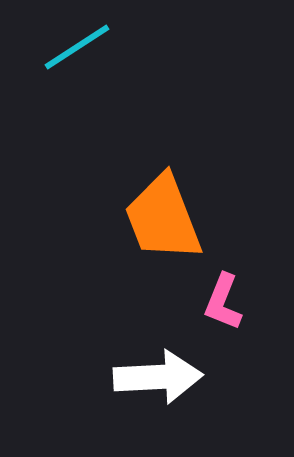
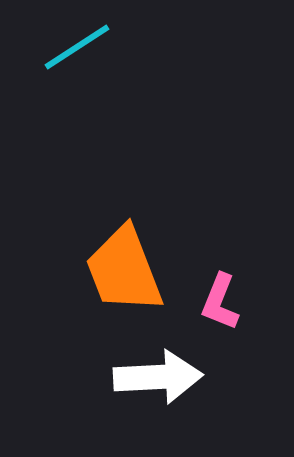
orange trapezoid: moved 39 px left, 52 px down
pink L-shape: moved 3 px left
